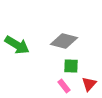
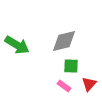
gray diamond: rotated 28 degrees counterclockwise
pink rectangle: rotated 16 degrees counterclockwise
